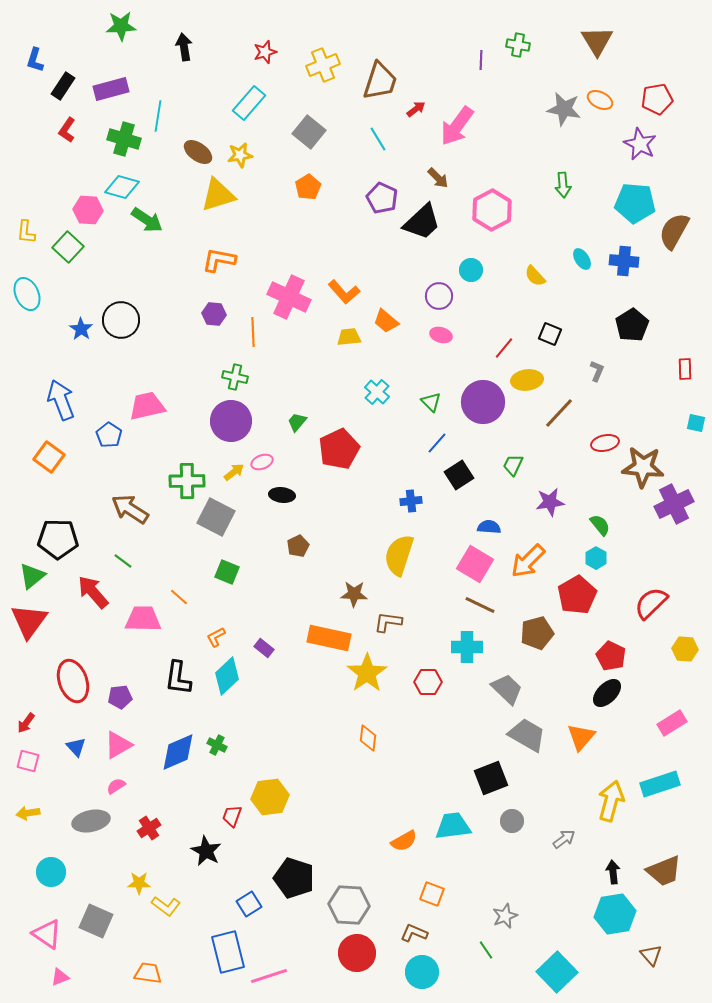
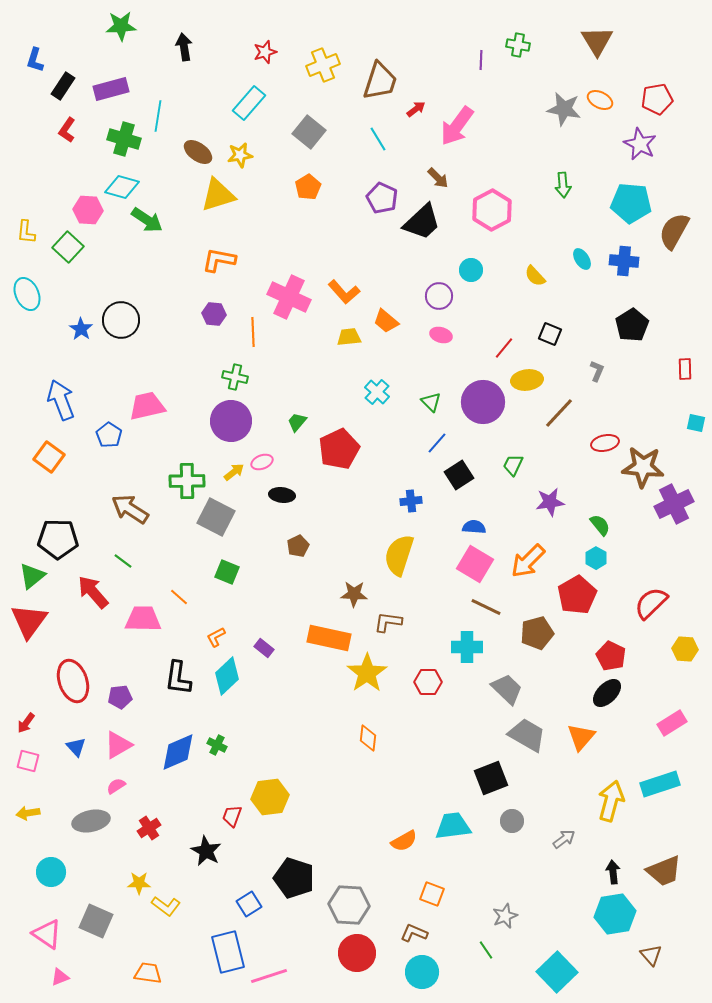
cyan pentagon at (635, 203): moved 4 px left
blue semicircle at (489, 527): moved 15 px left
brown line at (480, 605): moved 6 px right, 2 px down
